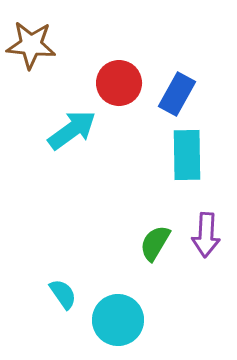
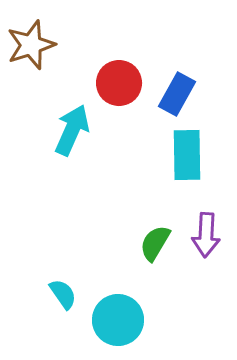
brown star: rotated 24 degrees counterclockwise
cyan arrow: rotated 30 degrees counterclockwise
